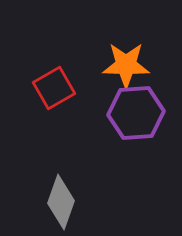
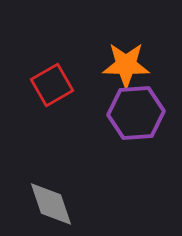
red square: moved 2 px left, 3 px up
gray diamond: moved 10 px left, 2 px down; rotated 38 degrees counterclockwise
